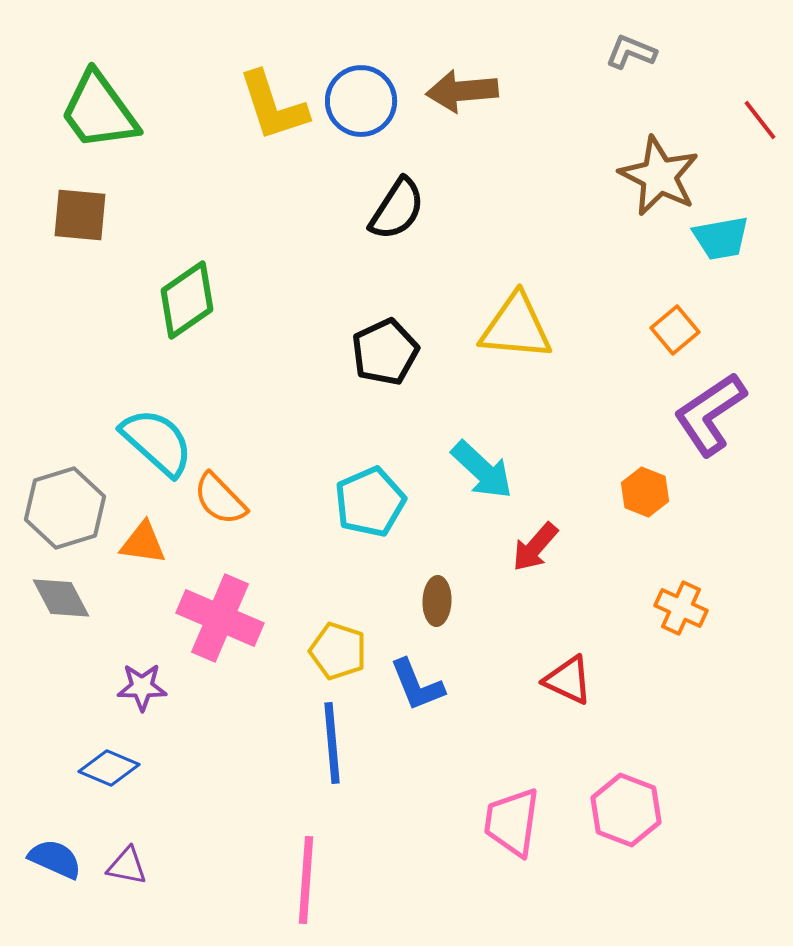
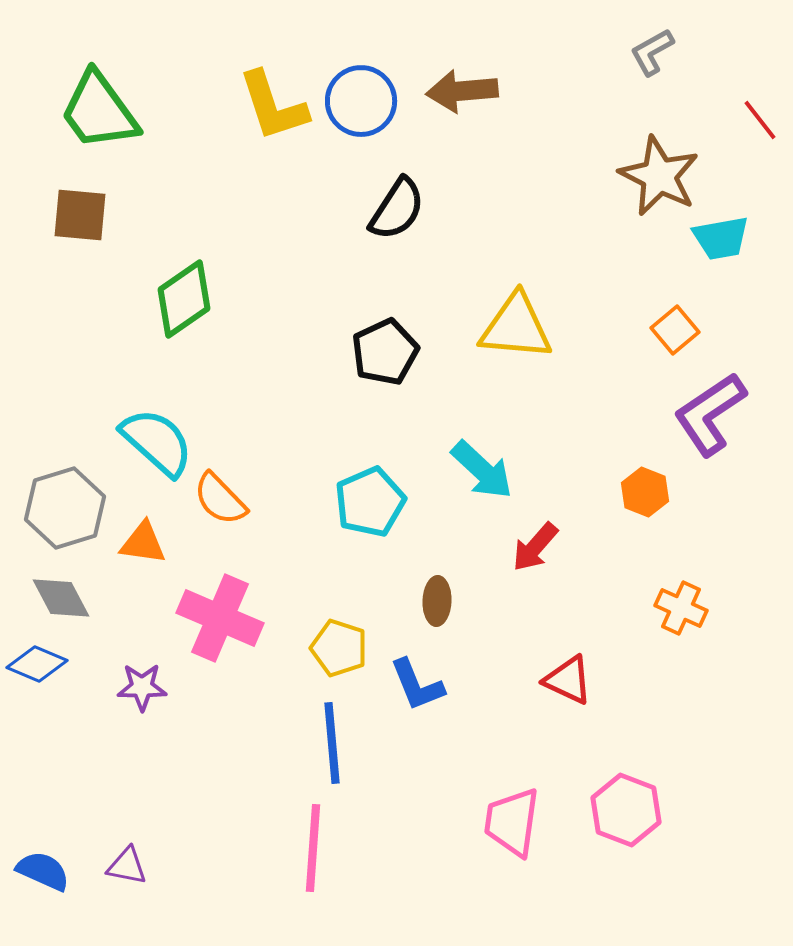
gray L-shape: moved 21 px right; rotated 51 degrees counterclockwise
green diamond: moved 3 px left, 1 px up
yellow pentagon: moved 1 px right, 3 px up
blue diamond: moved 72 px left, 104 px up
blue semicircle: moved 12 px left, 12 px down
pink line: moved 7 px right, 32 px up
